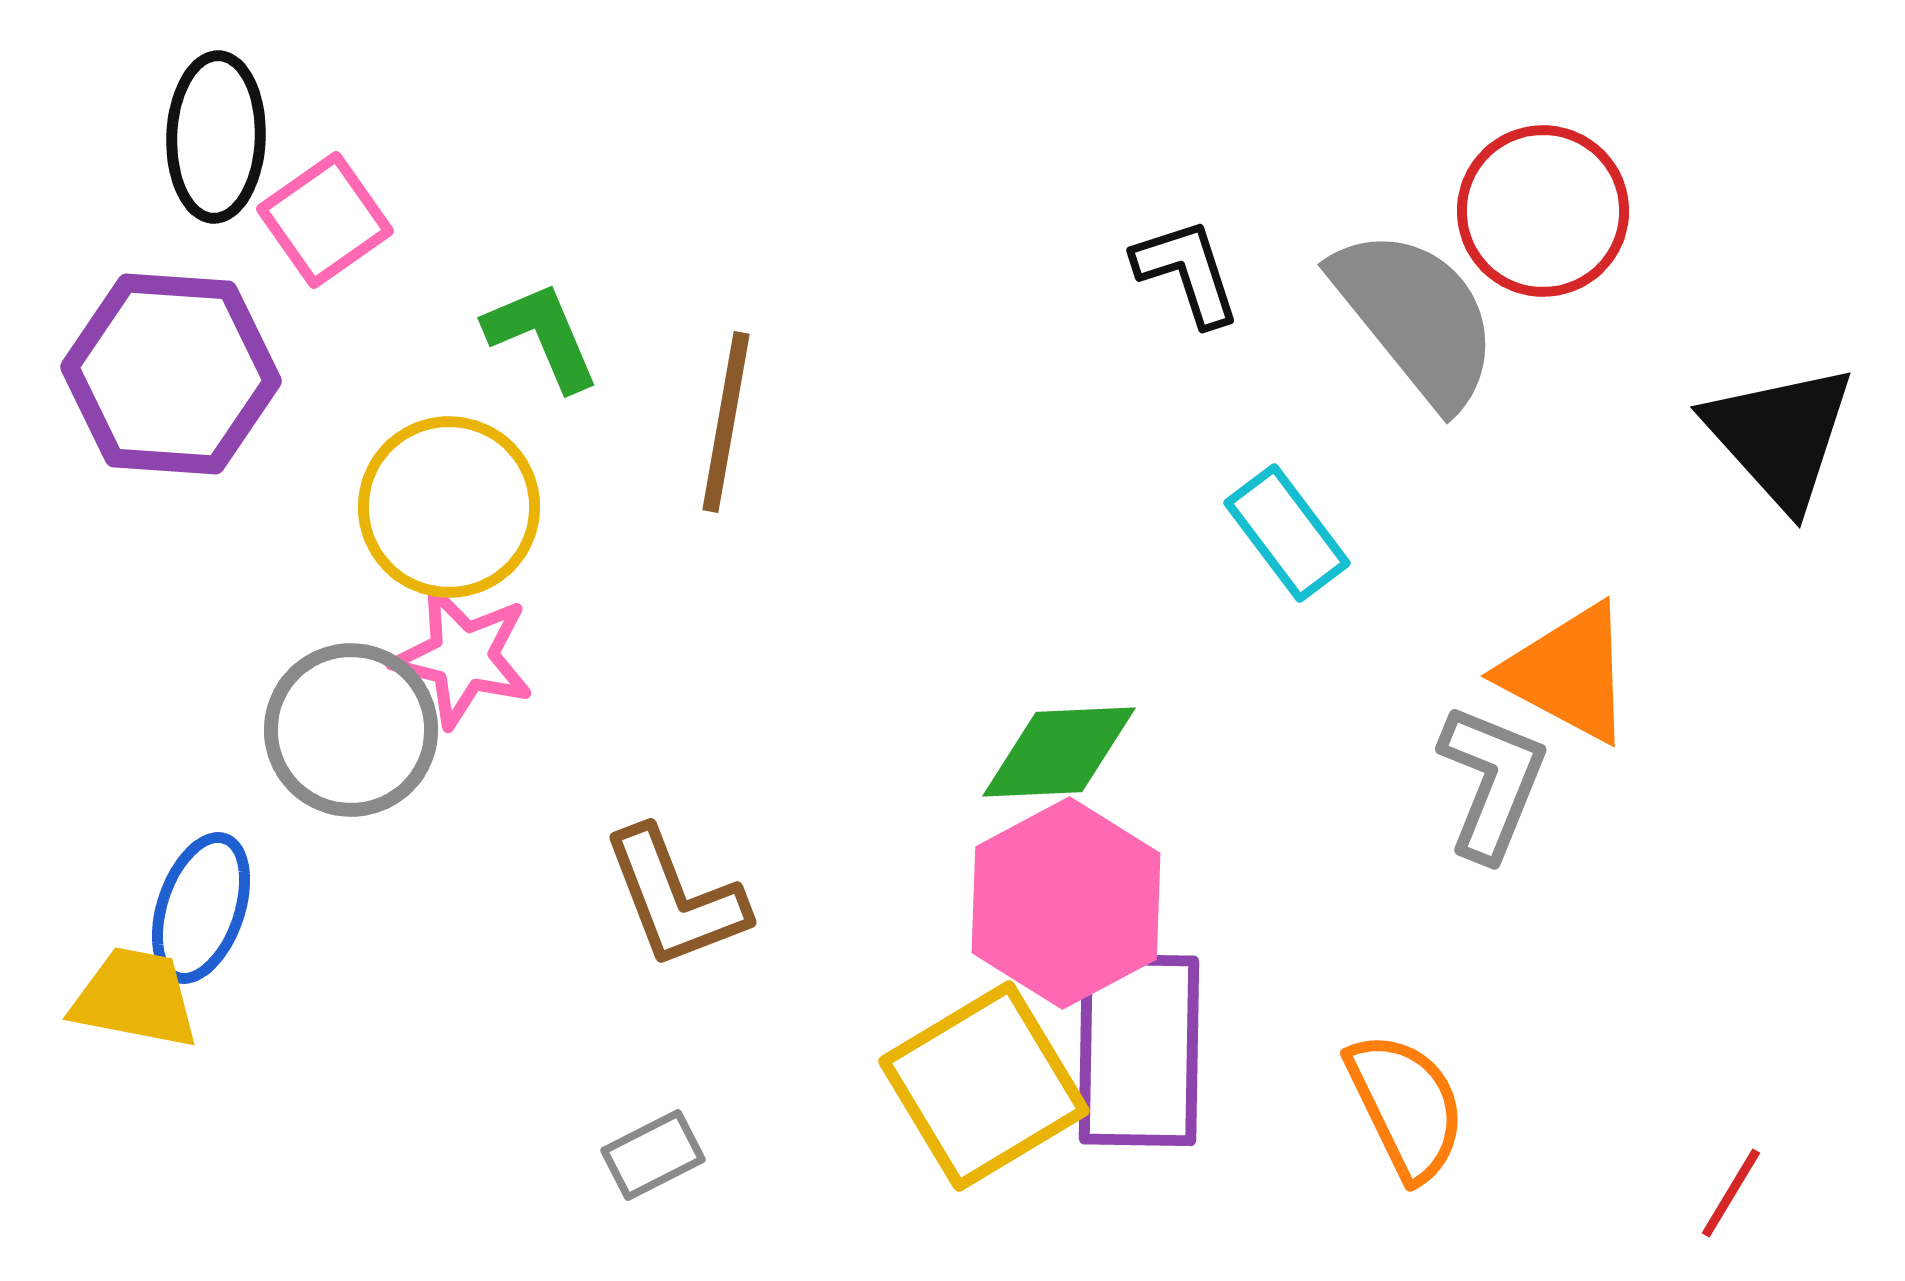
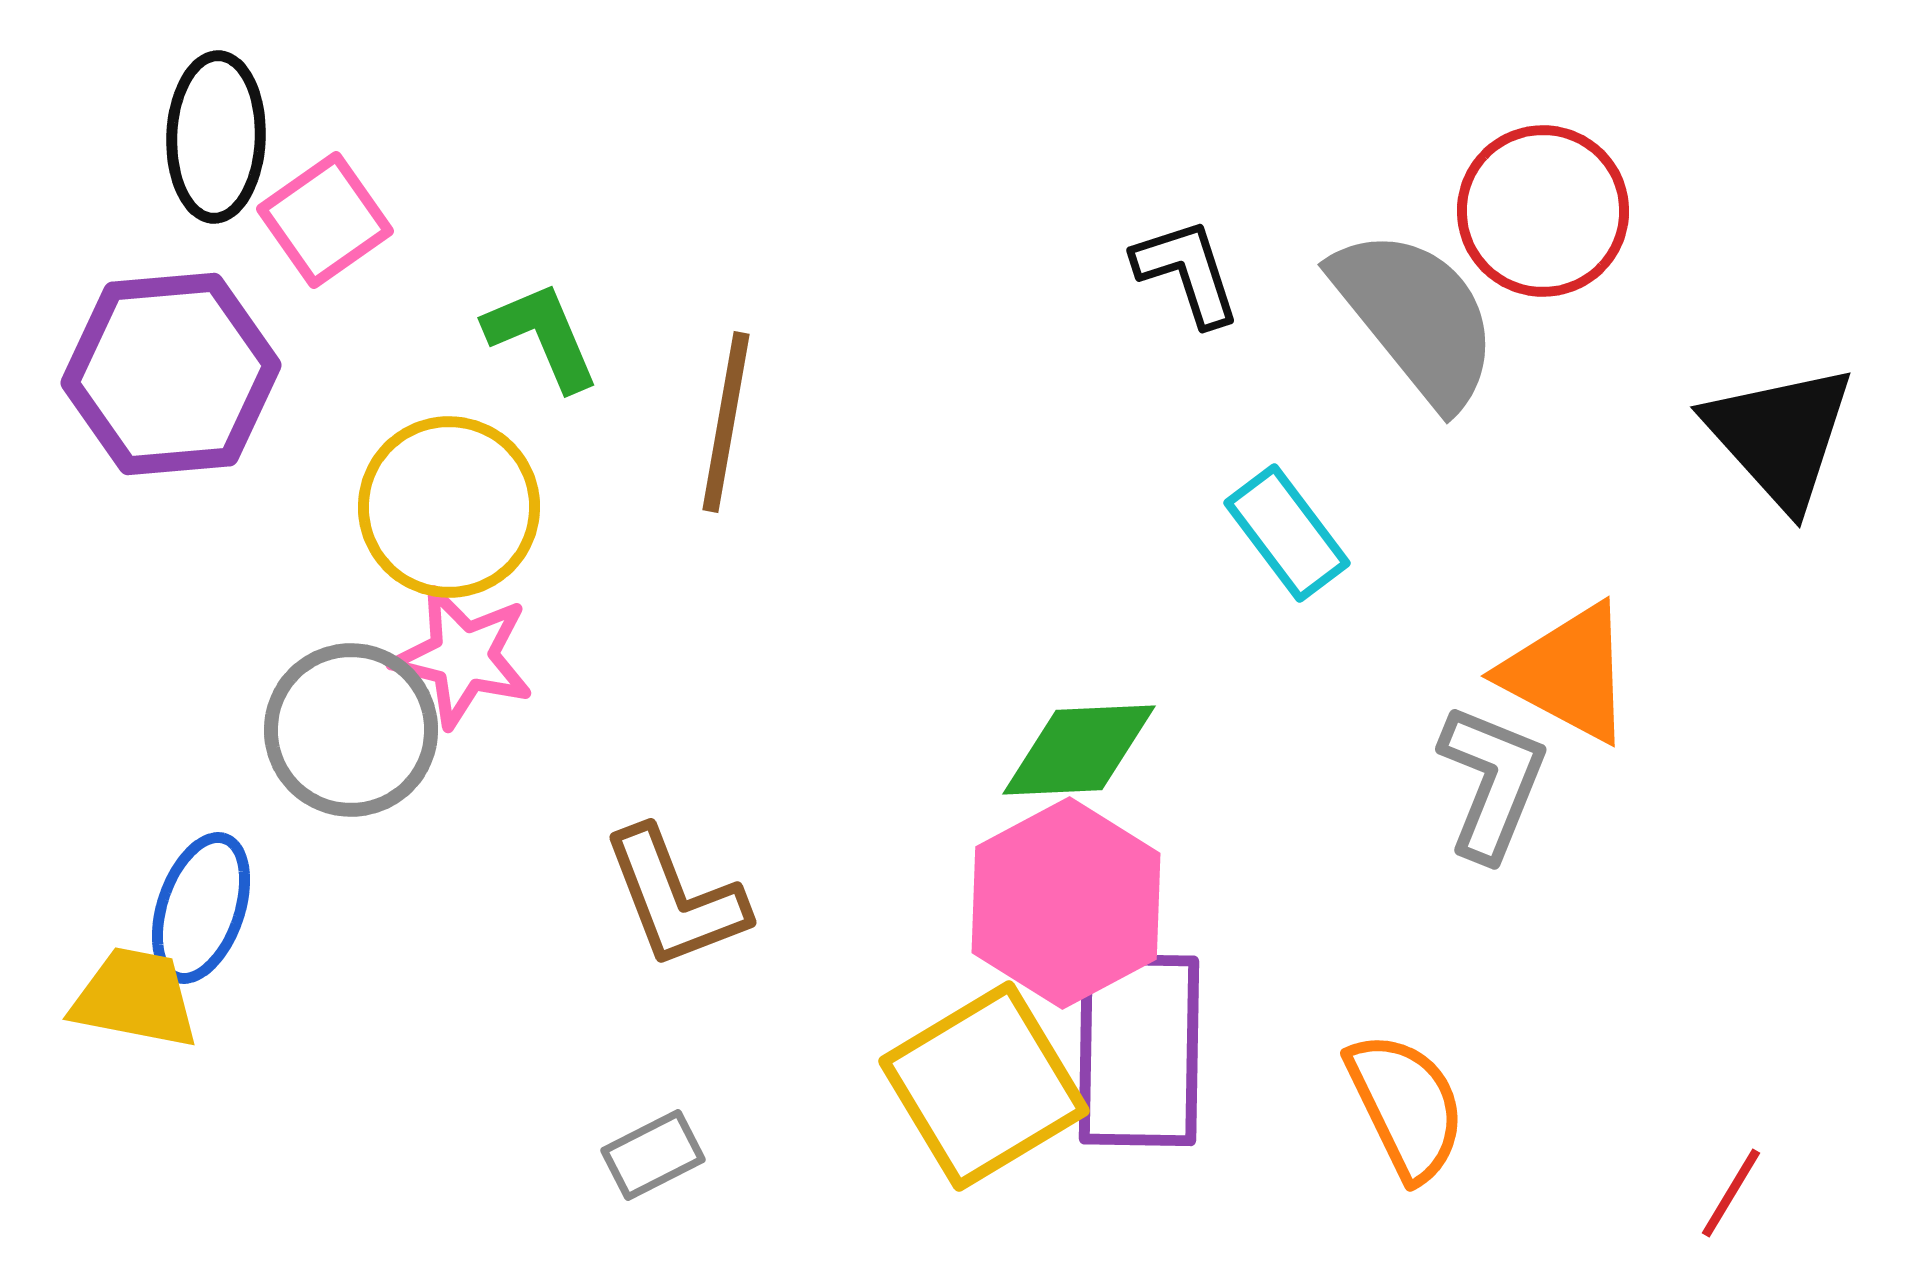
purple hexagon: rotated 9 degrees counterclockwise
green diamond: moved 20 px right, 2 px up
